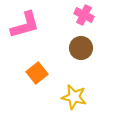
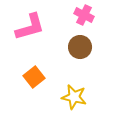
pink L-shape: moved 5 px right, 2 px down
brown circle: moved 1 px left, 1 px up
orange square: moved 3 px left, 4 px down
